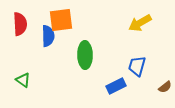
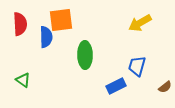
blue semicircle: moved 2 px left, 1 px down
